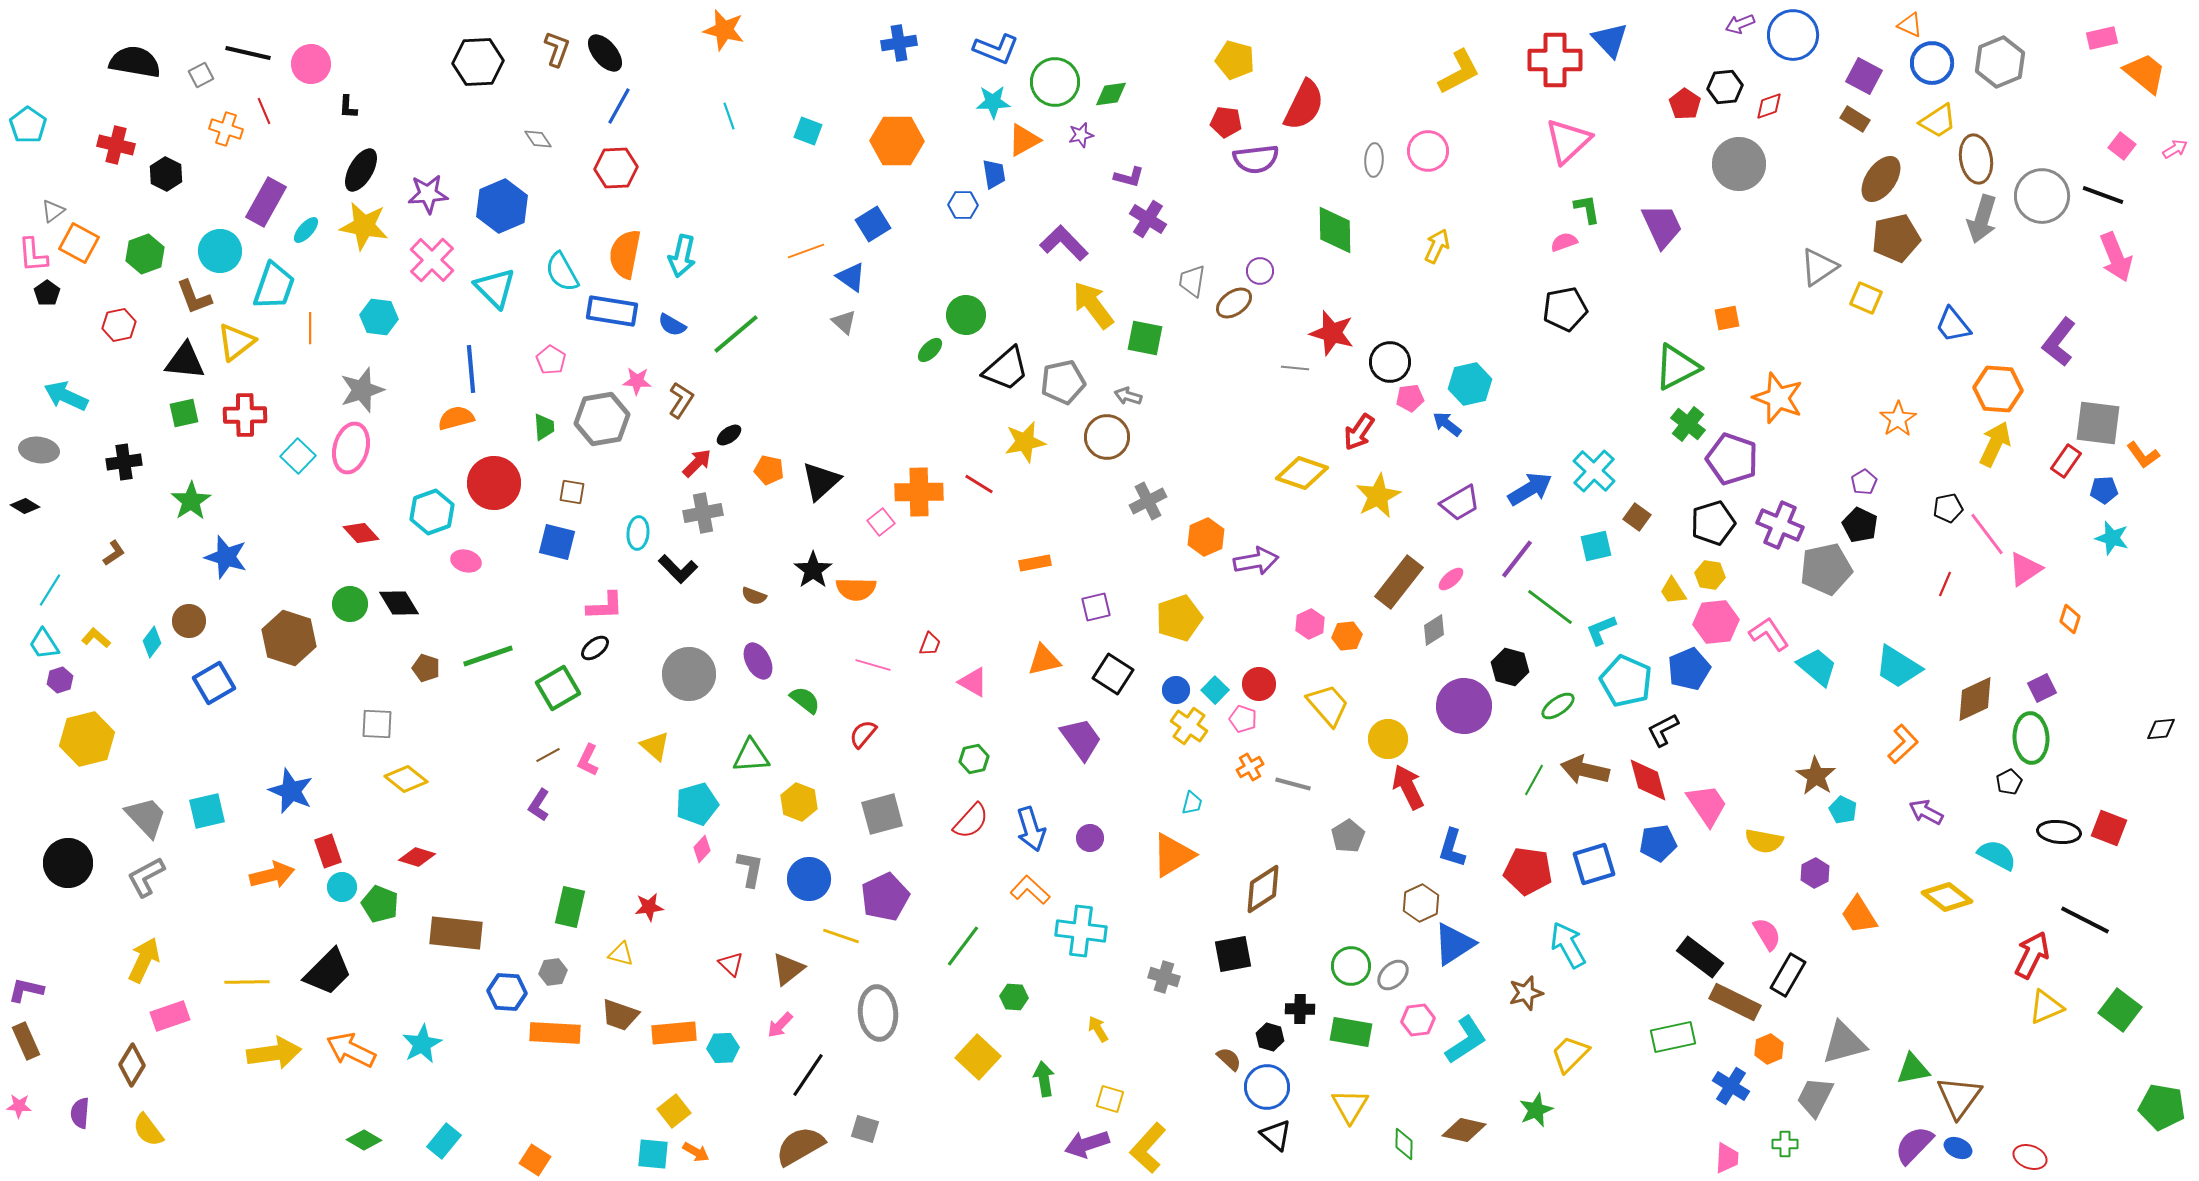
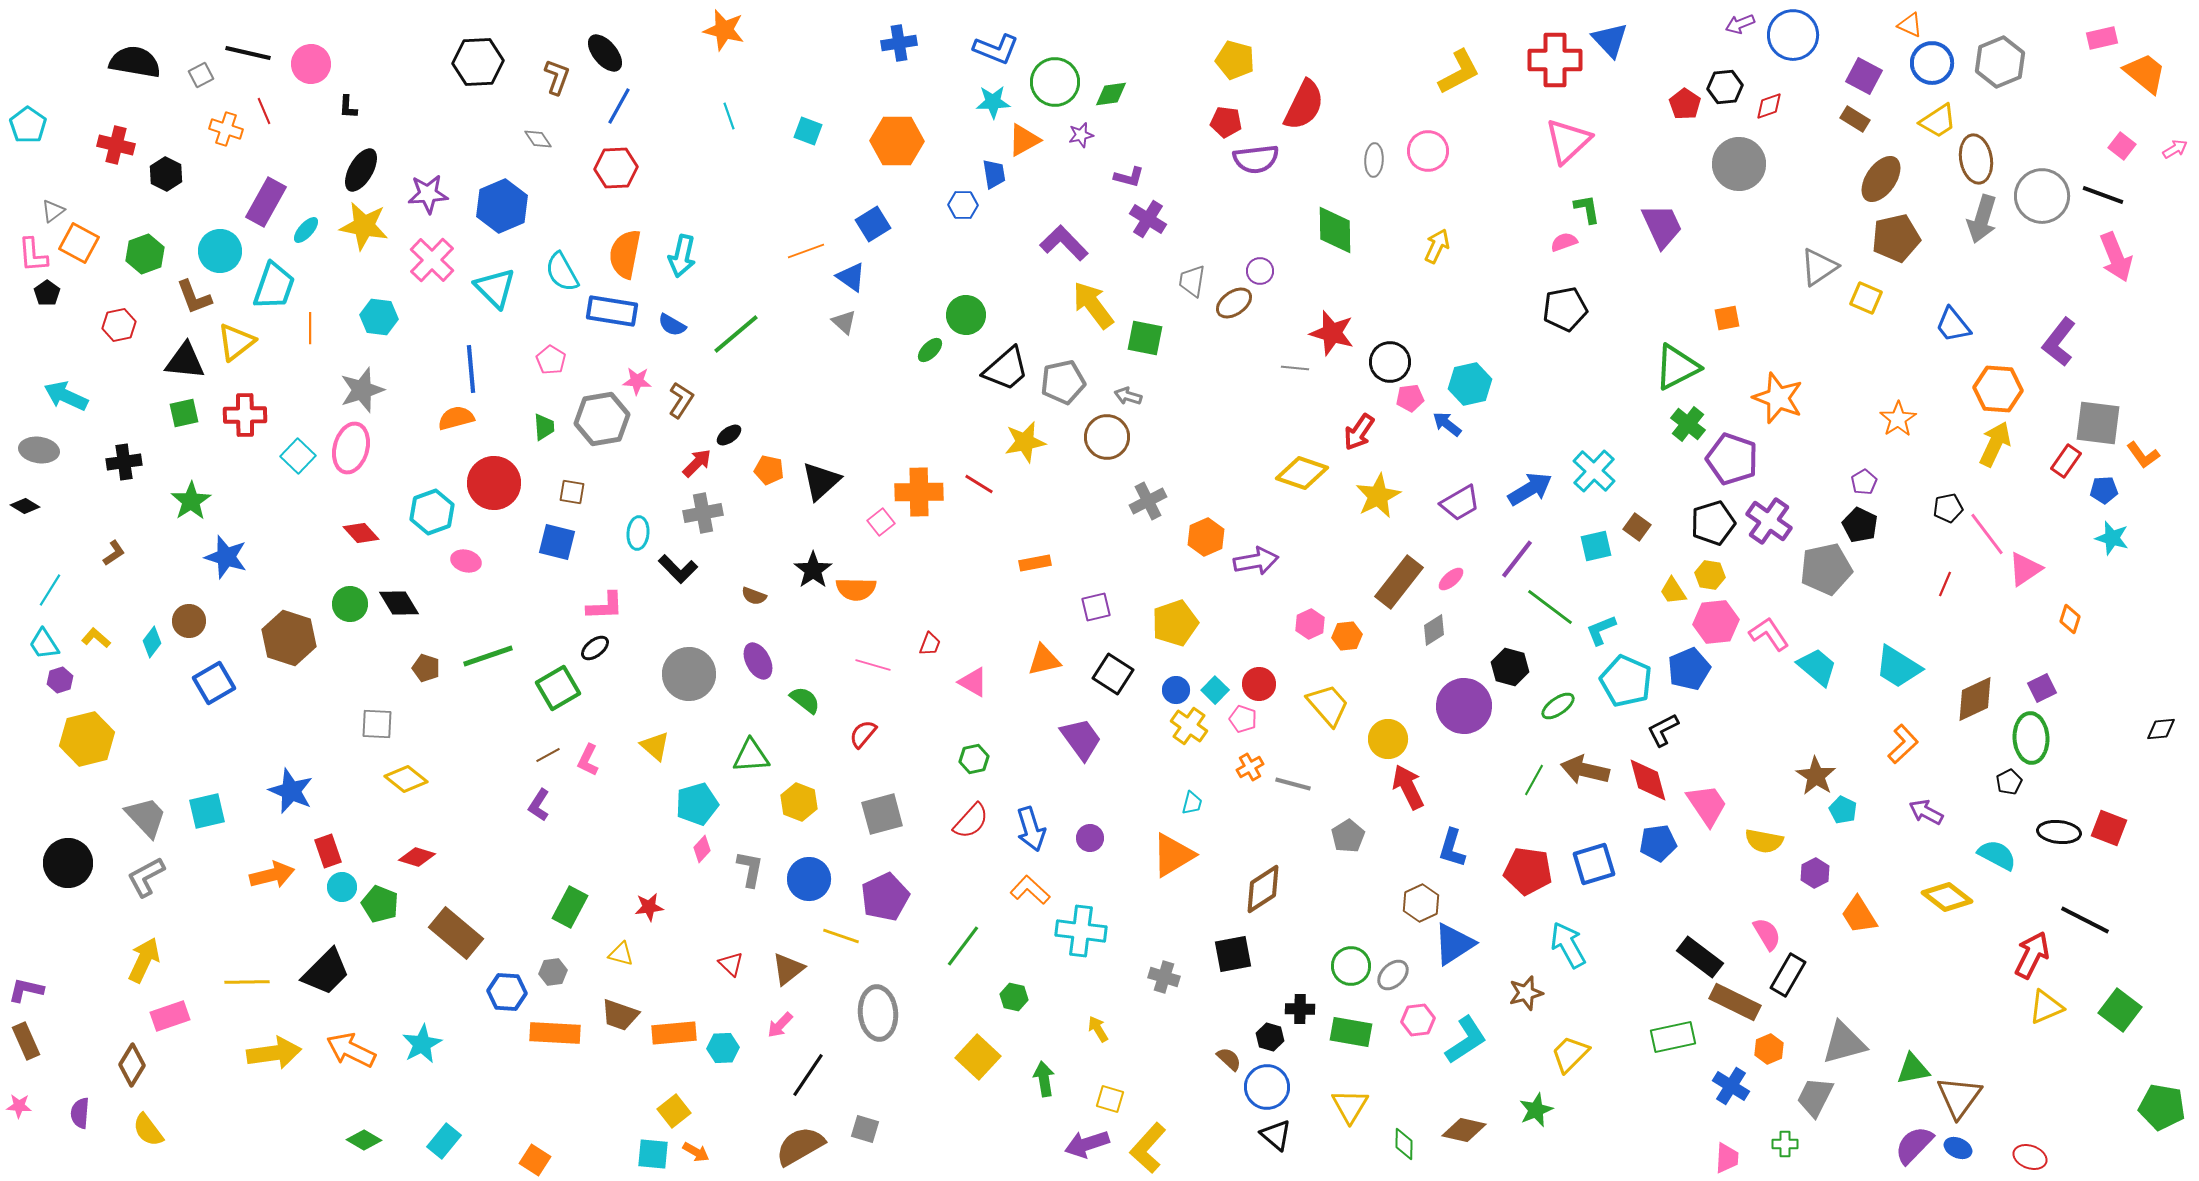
brown L-shape at (557, 49): moved 28 px down
brown square at (1637, 517): moved 10 px down
purple cross at (1780, 525): moved 11 px left, 4 px up; rotated 12 degrees clockwise
yellow pentagon at (1179, 618): moved 4 px left, 5 px down
green rectangle at (570, 907): rotated 15 degrees clockwise
brown rectangle at (456, 933): rotated 34 degrees clockwise
black trapezoid at (328, 972): moved 2 px left
green hexagon at (1014, 997): rotated 8 degrees clockwise
